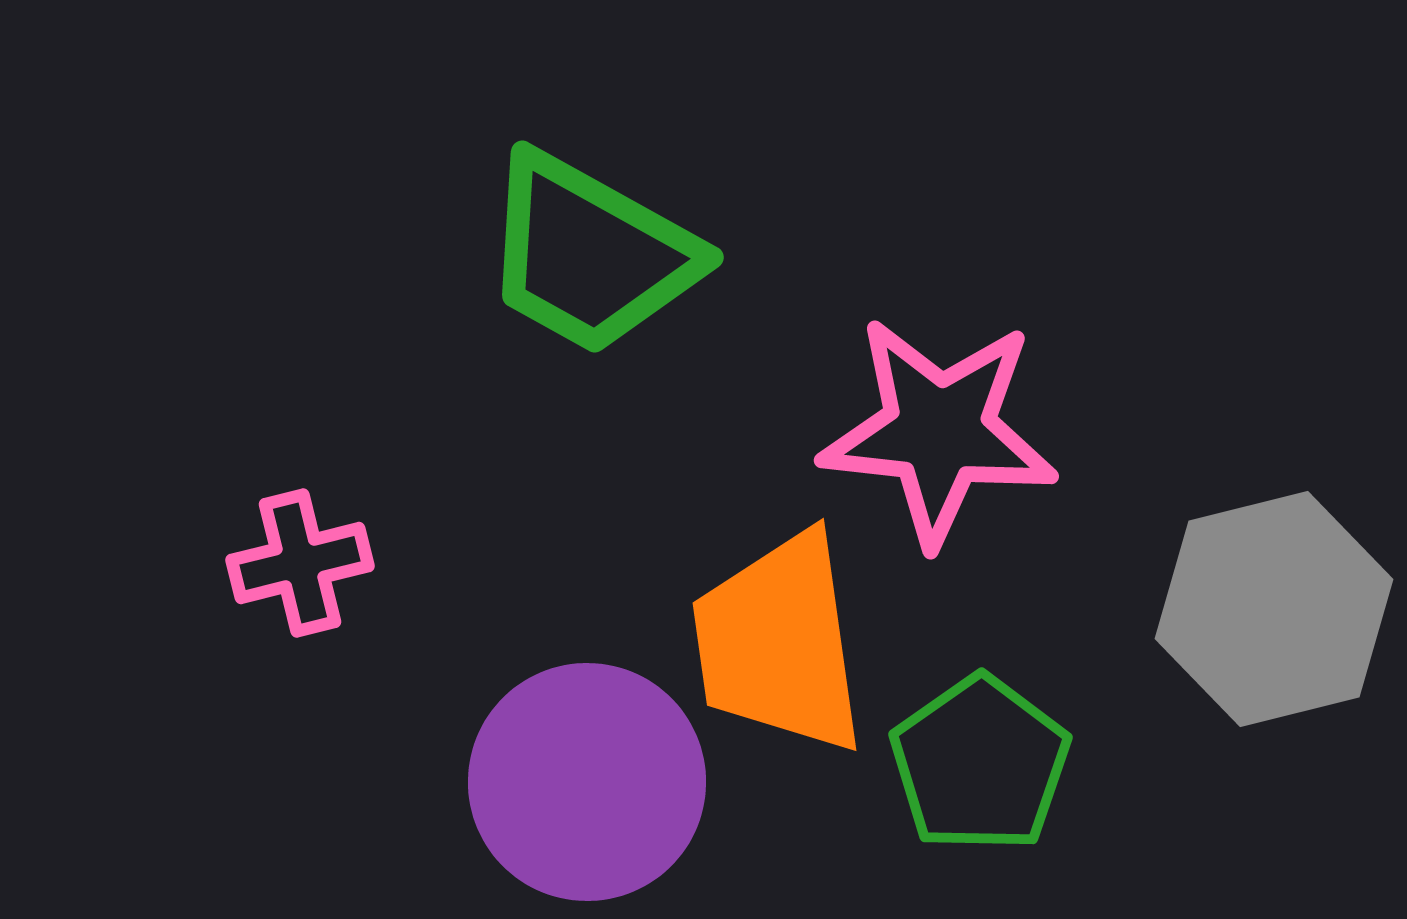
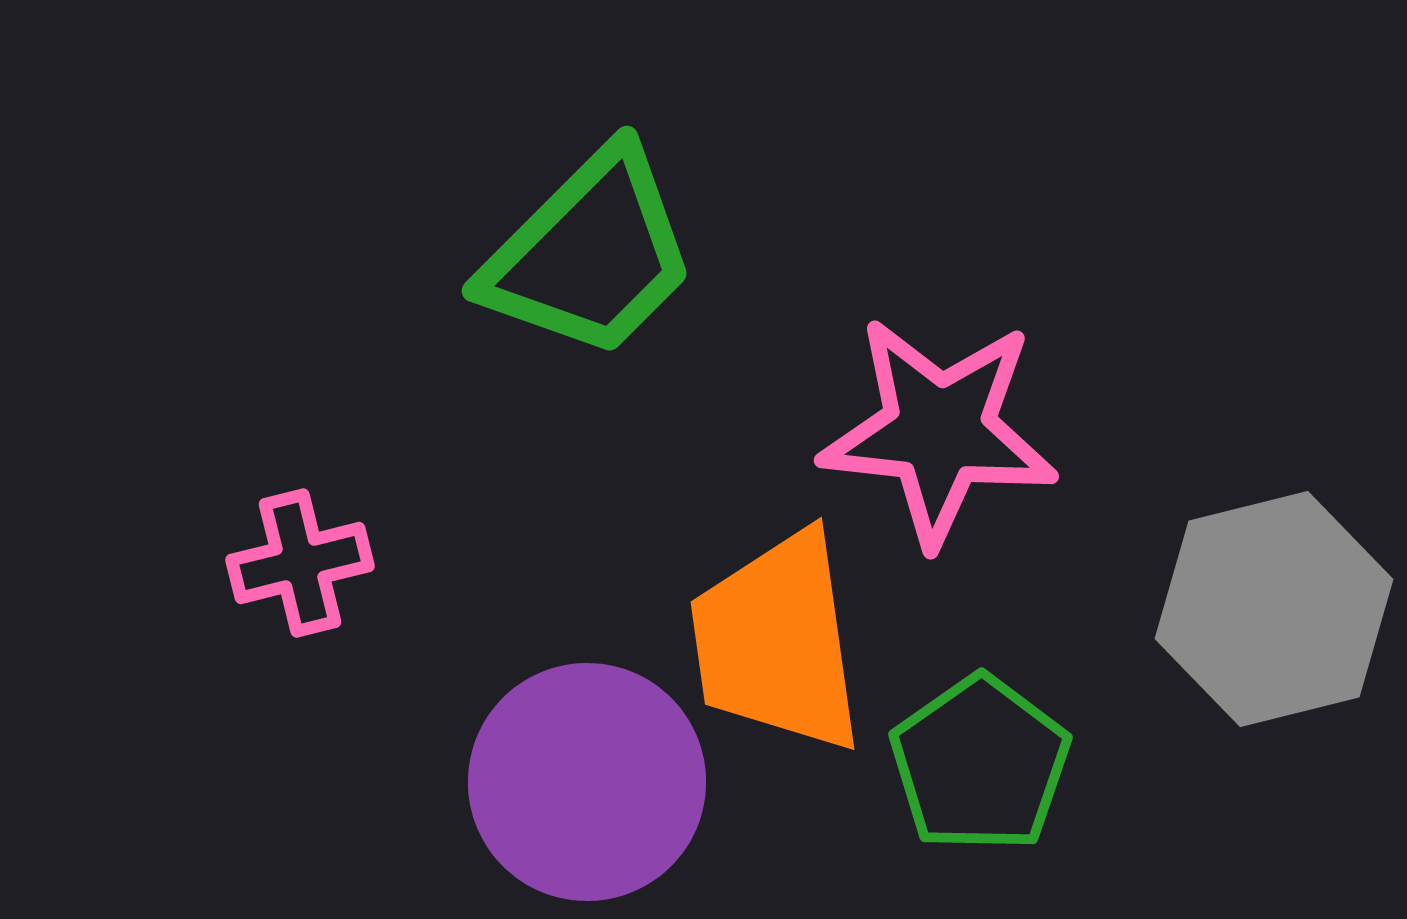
green trapezoid: rotated 74 degrees counterclockwise
orange trapezoid: moved 2 px left, 1 px up
